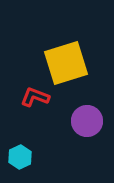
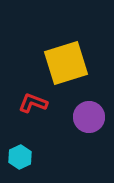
red L-shape: moved 2 px left, 6 px down
purple circle: moved 2 px right, 4 px up
